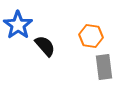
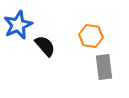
blue star: rotated 12 degrees clockwise
